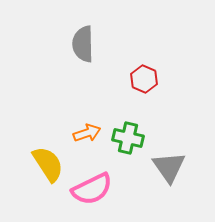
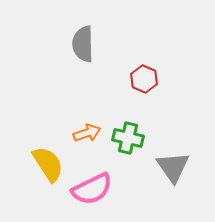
gray triangle: moved 4 px right
